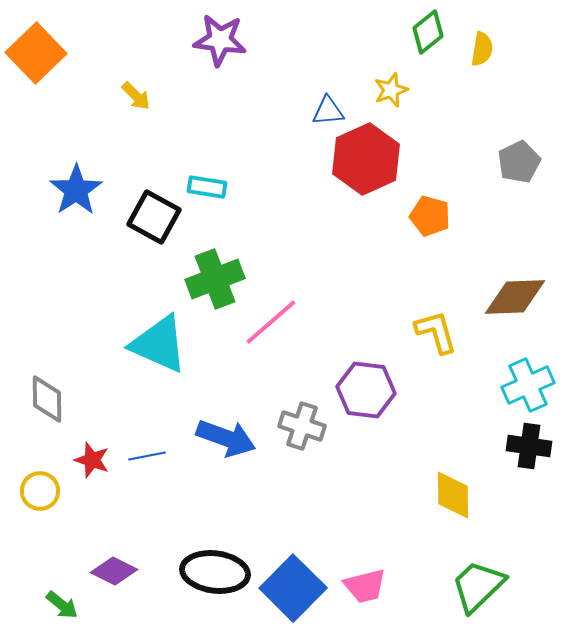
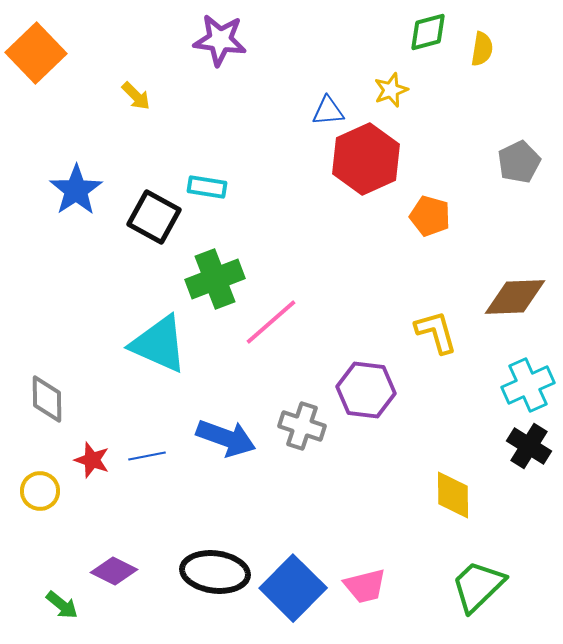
green diamond: rotated 24 degrees clockwise
black cross: rotated 24 degrees clockwise
